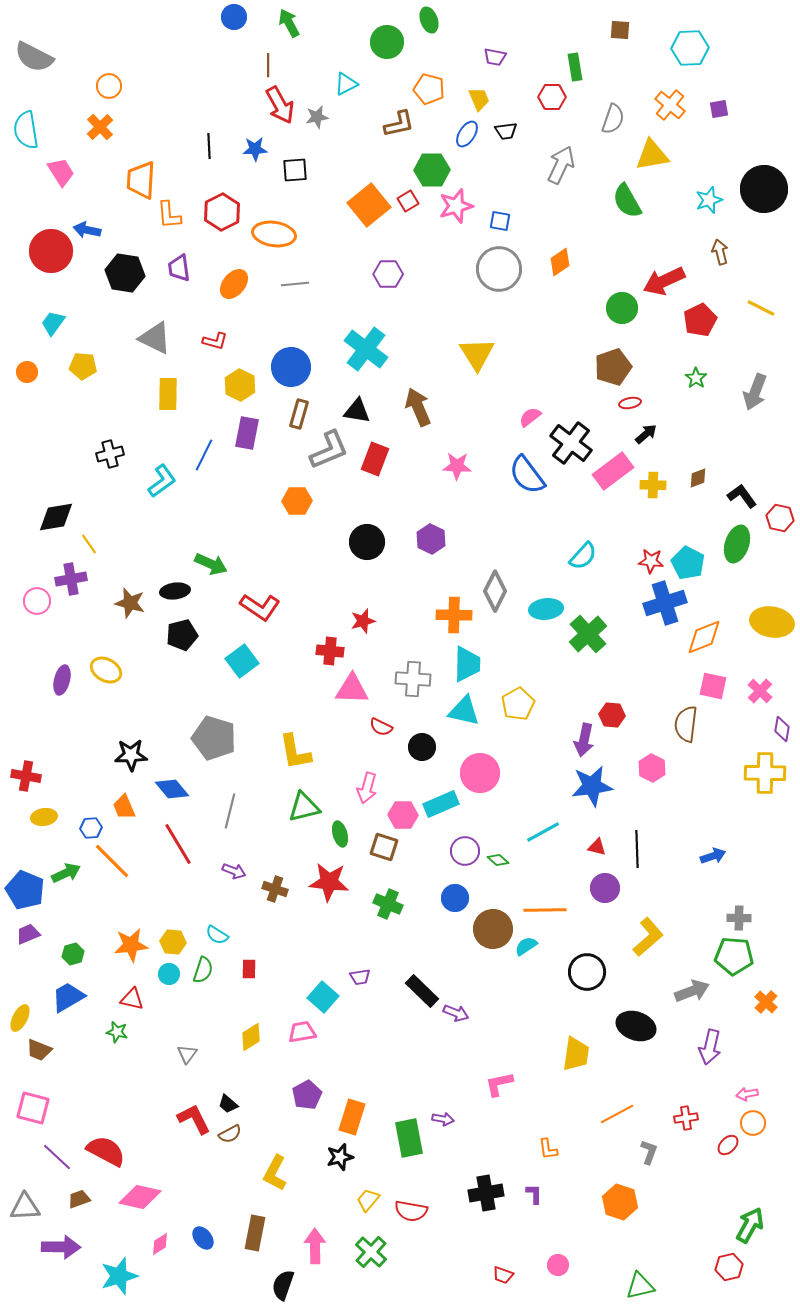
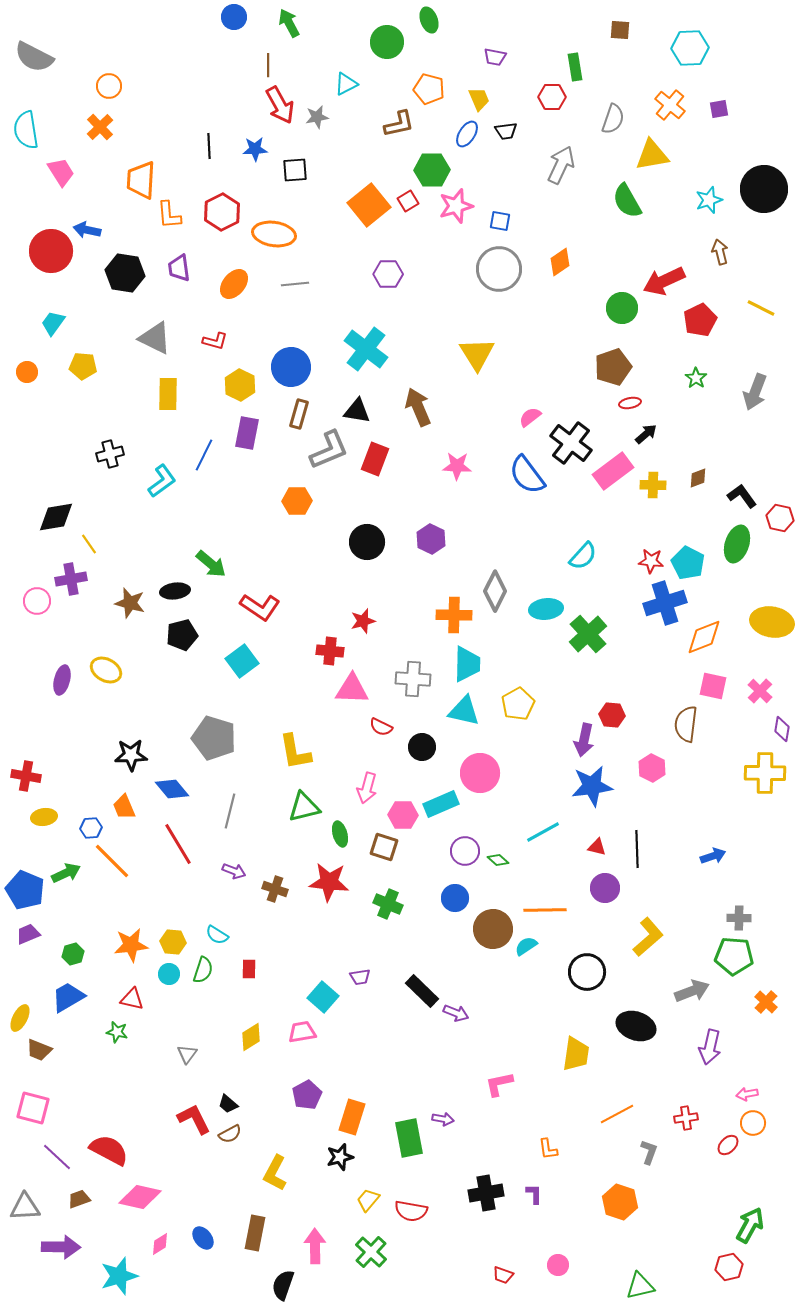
green arrow at (211, 564): rotated 16 degrees clockwise
red semicircle at (106, 1151): moved 3 px right, 1 px up
